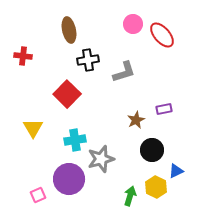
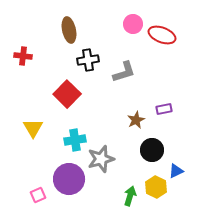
red ellipse: rotated 28 degrees counterclockwise
